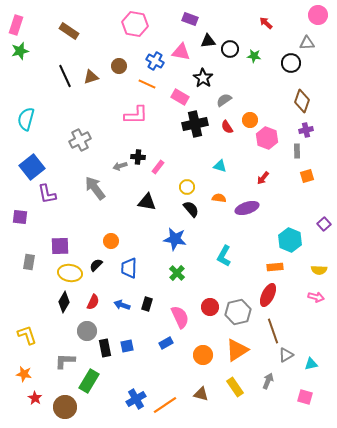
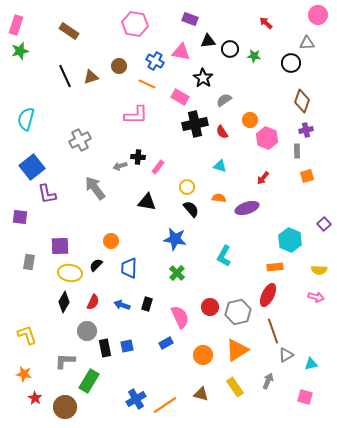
red semicircle at (227, 127): moved 5 px left, 5 px down
